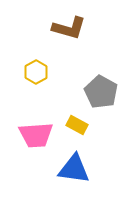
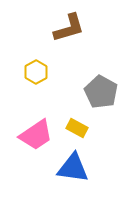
brown L-shape: rotated 32 degrees counterclockwise
yellow rectangle: moved 3 px down
pink trapezoid: rotated 30 degrees counterclockwise
blue triangle: moved 1 px left, 1 px up
